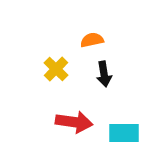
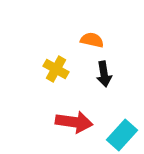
orange semicircle: rotated 25 degrees clockwise
yellow cross: rotated 15 degrees counterclockwise
cyan rectangle: moved 2 px left, 2 px down; rotated 48 degrees counterclockwise
